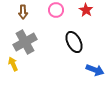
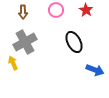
yellow arrow: moved 1 px up
